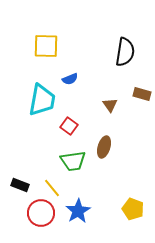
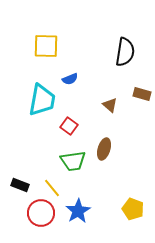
brown triangle: rotated 14 degrees counterclockwise
brown ellipse: moved 2 px down
